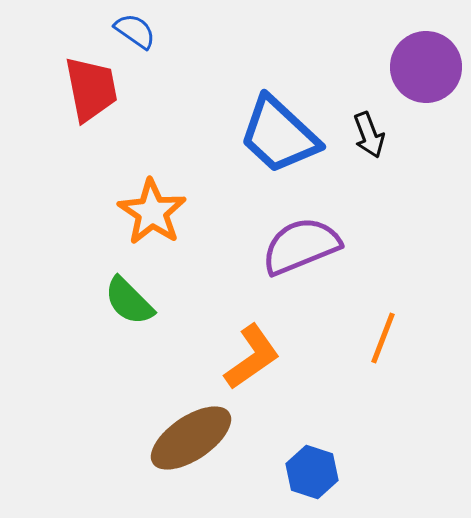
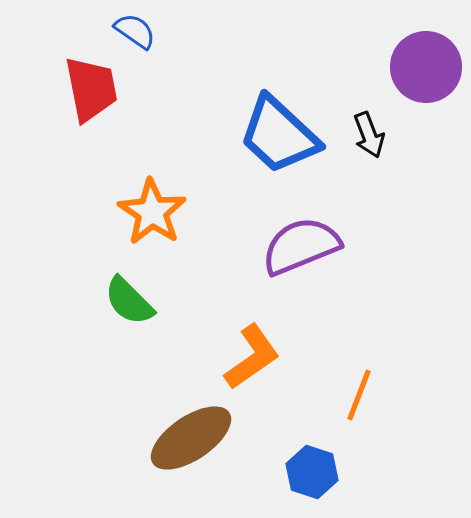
orange line: moved 24 px left, 57 px down
